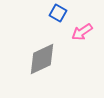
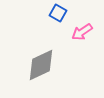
gray diamond: moved 1 px left, 6 px down
